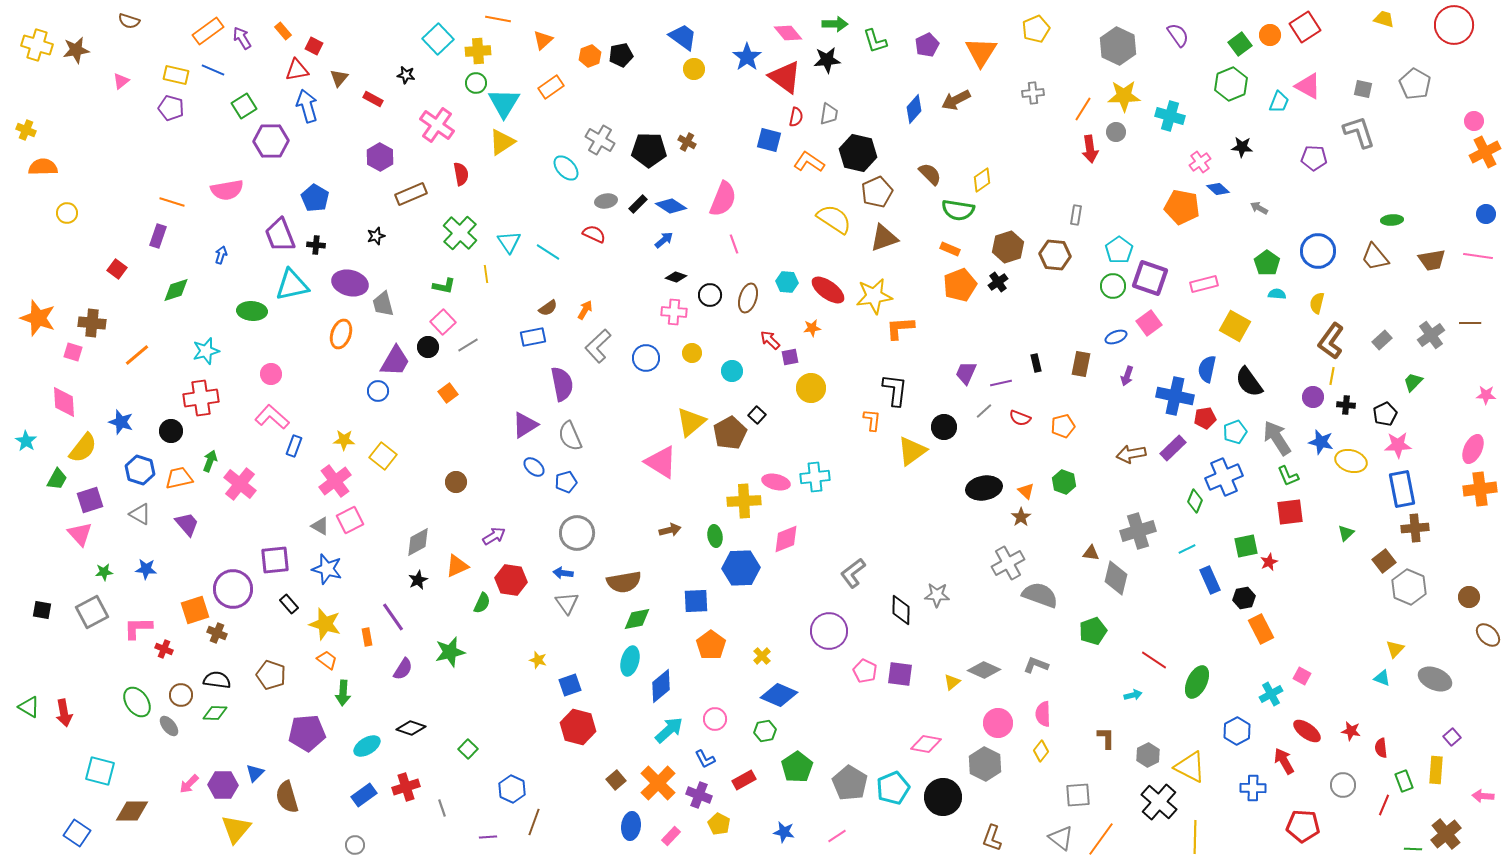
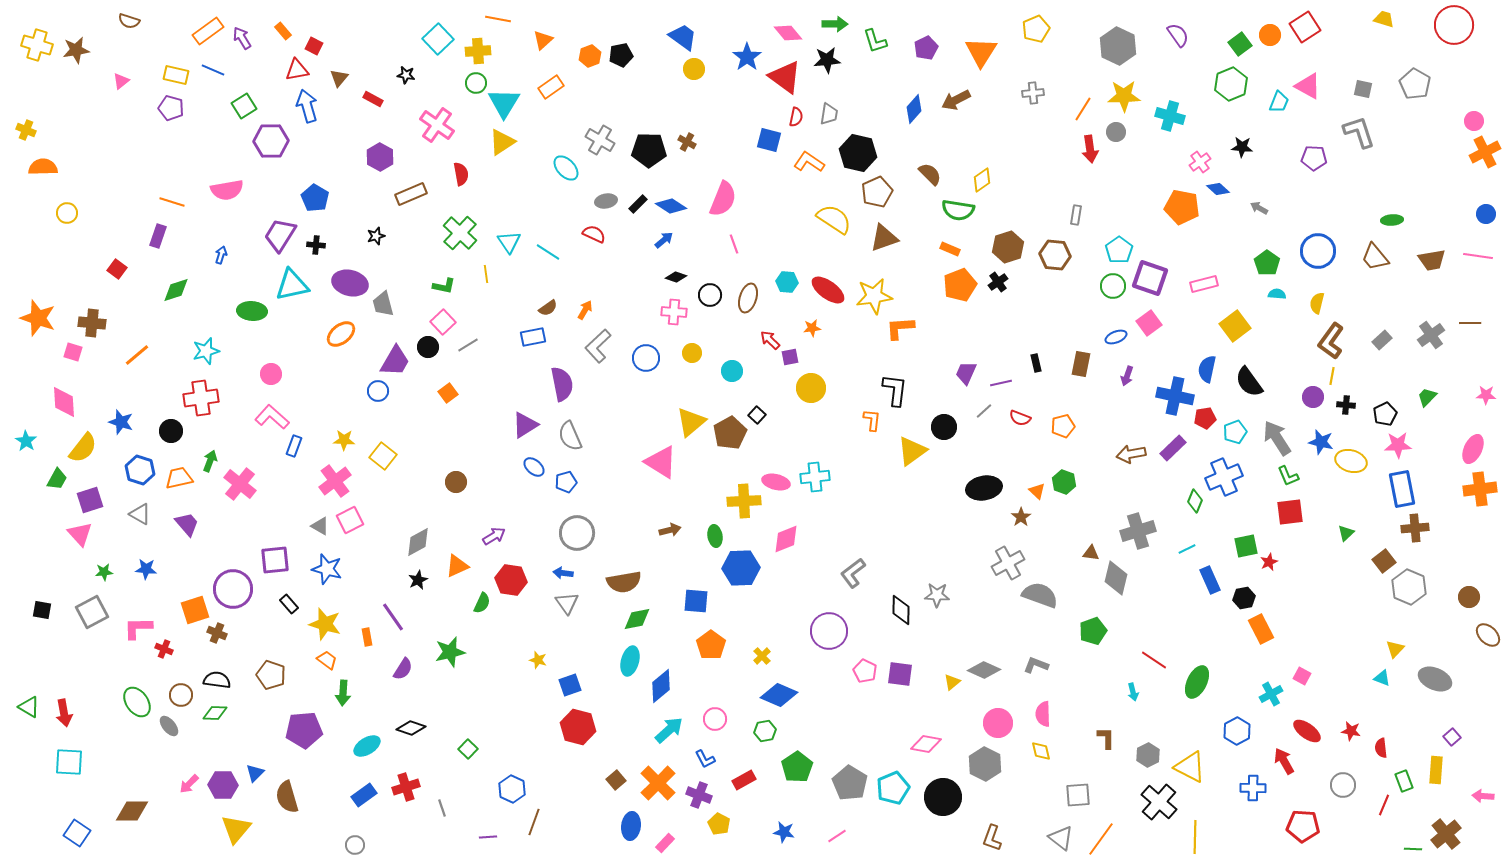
purple pentagon at (927, 45): moved 1 px left, 3 px down
purple trapezoid at (280, 235): rotated 54 degrees clockwise
yellow square at (1235, 326): rotated 24 degrees clockwise
orange ellipse at (341, 334): rotated 32 degrees clockwise
green trapezoid at (1413, 382): moved 14 px right, 15 px down
orange triangle at (1026, 491): moved 11 px right
blue square at (696, 601): rotated 8 degrees clockwise
cyan arrow at (1133, 695): moved 3 px up; rotated 90 degrees clockwise
purple pentagon at (307, 733): moved 3 px left, 3 px up
yellow diamond at (1041, 751): rotated 50 degrees counterclockwise
cyan square at (100, 771): moved 31 px left, 9 px up; rotated 12 degrees counterclockwise
pink rectangle at (671, 836): moved 6 px left, 7 px down
